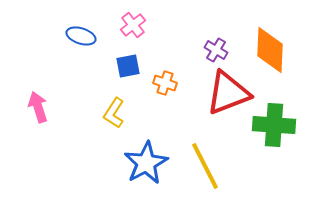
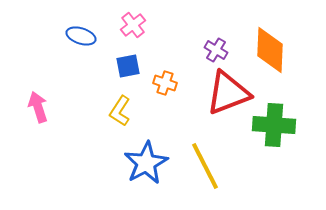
yellow L-shape: moved 6 px right, 2 px up
